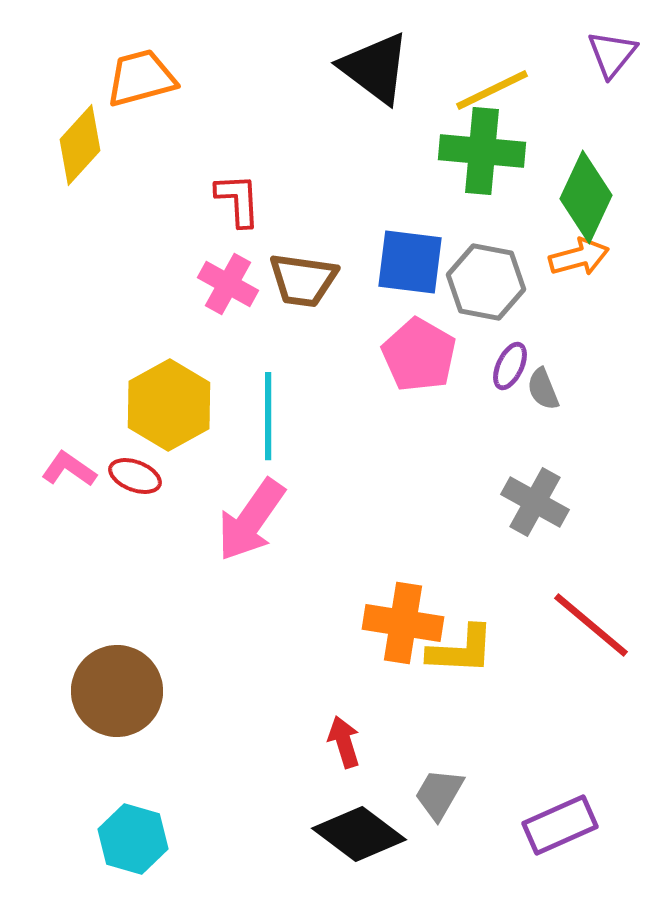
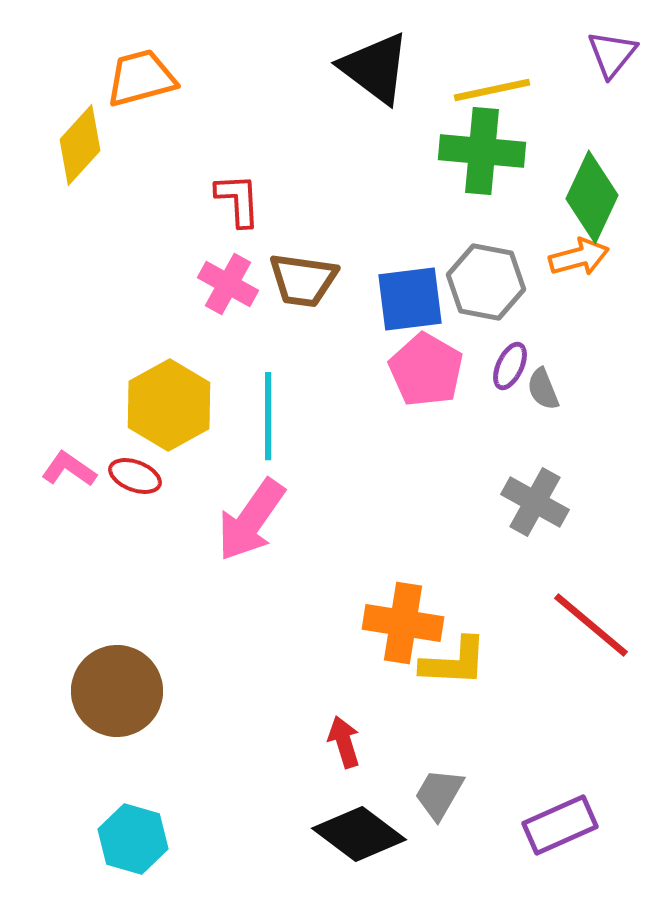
yellow line: rotated 14 degrees clockwise
green diamond: moved 6 px right
blue square: moved 37 px down; rotated 14 degrees counterclockwise
pink pentagon: moved 7 px right, 15 px down
yellow L-shape: moved 7 px left, 12 px down
